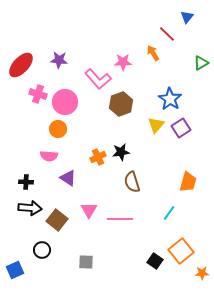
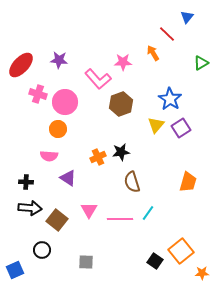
cyan line: moved 21 px left
